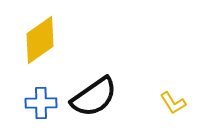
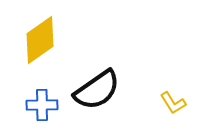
black semicircle: moved 3 px right, 7 px up
blue cross: moved 1 px right, 2 px down
